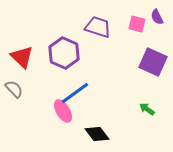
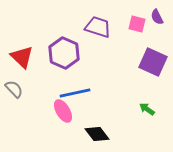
blue line: rotated 24 degrees clockwise
